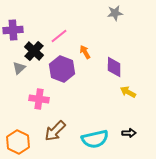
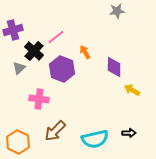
gray star: moved 2 px right, 2 px up
purple cross: rotated 12 degrees counterclockwise
pink line: moved 3 px left, 1 px down
yellow arrow: moved 4 px right, 2 px up
